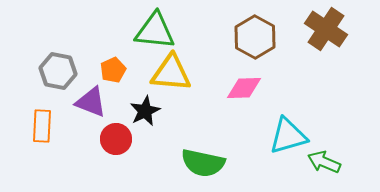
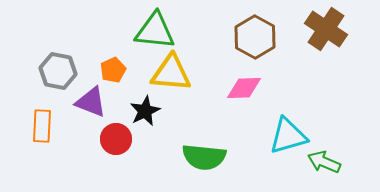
green semicircle: moved 1 px right, 6 px up; rotated 6 degrees counterclockwise
